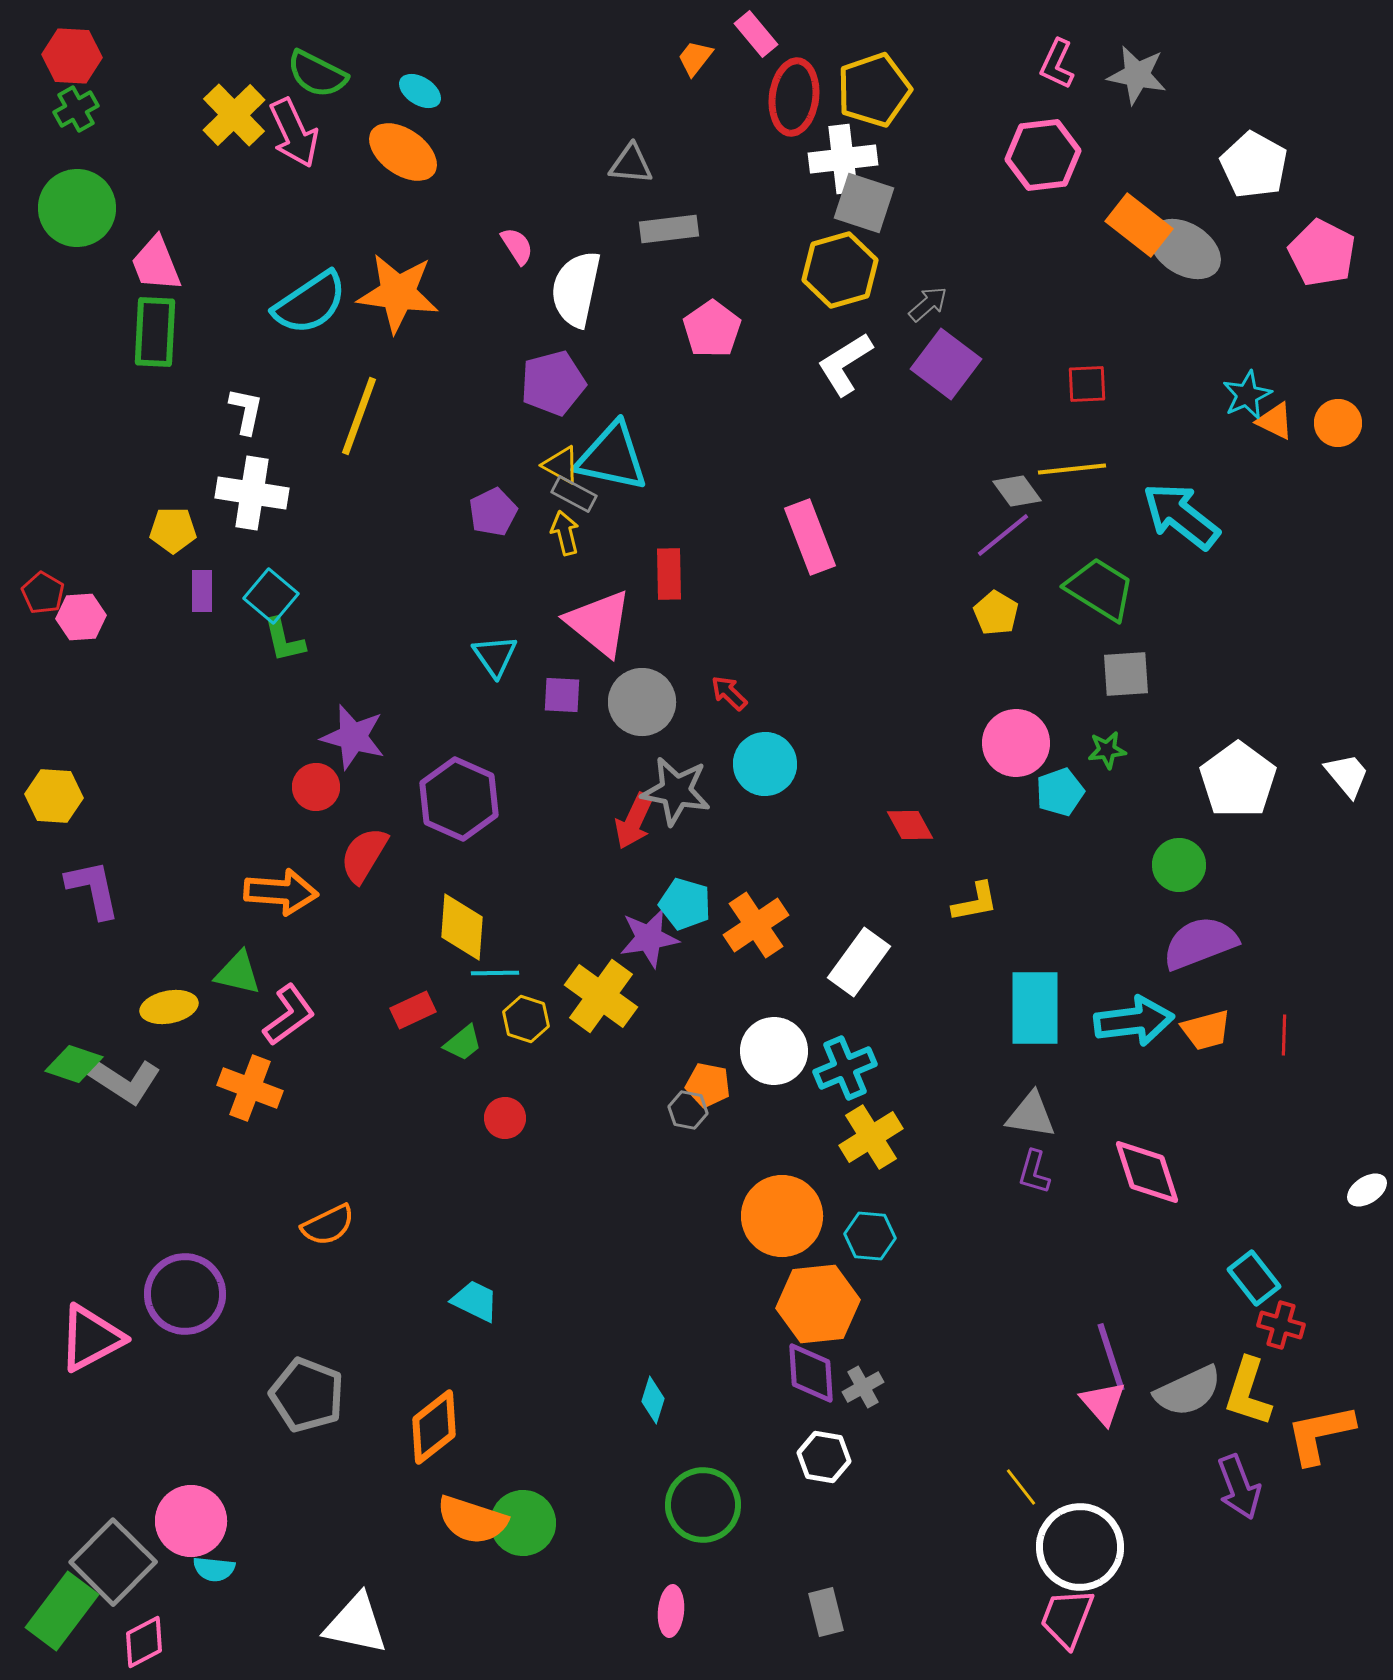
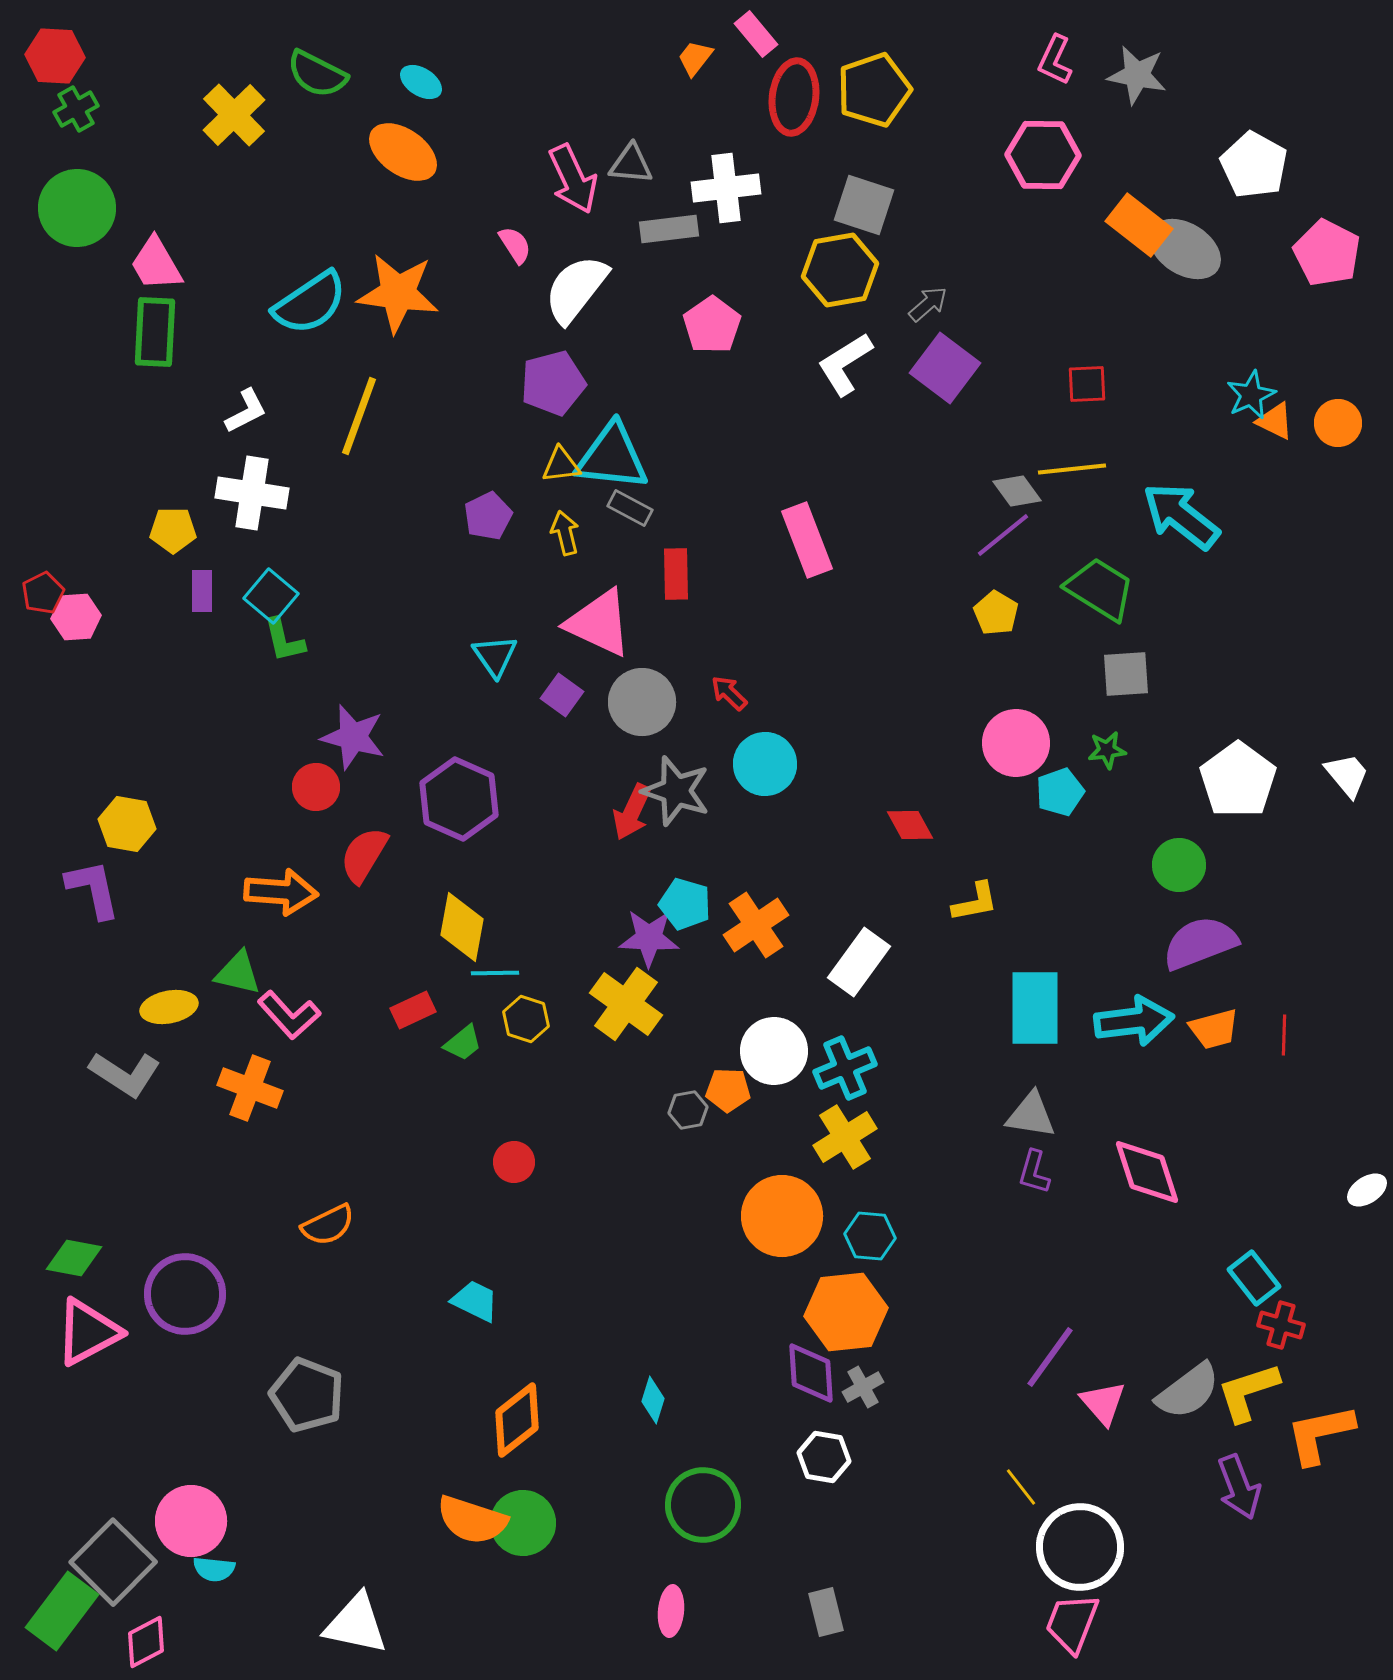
red hexagon at (72, 56): moved 17 px left
pink L-shape at (1057, 64): moved 2 px left, 4 px up
cyan ellipse at (420, 91): moved 1 px right, 9 px up
pink arrow at (294, 133): moved 279 px right, 46 px down
pink hexagon at (1043, 155): rotated 8 degrees clockwise
white cross at (843, 159): moved 117 px left, 29 px down
gray square at (864, 203): moved 2 px down
pink semicircle at (517, 246): moved 2 px left, 1 px up
pink pentagon at (1322, 253): moved 5 px right
pink trapezoid at (156, 264): rotated 8 degrees counterclockwise
yellow hexagon at (840, 270): rotated 6 degrees clockwise
white semicircle at (576, 289): rotated 26 degrees clockwise
pink pentagon at (712, 329): moved 4 px up
purple square at (946, 364): moved 1 px left, 4 px down
cyan star at (1247, 395): moved 4 px right
white L-shape at (246, 411): rotated 51 degrees clockwise
cyan triangle at (612, 457): rotated 6 degrees counterclockwise
yellow triangle at (561, 465): rotated 36 degrees counterclockwise
gray rectangle at (574, 494): moved 56 px right, 14 px down
purple pentagon at (493, 512): moved 5 px left, 4 px down
pink rectangle at (810, 537): moved 3 px left, 3 px down
red rectangle at (669, 574): moved 7 px right
red pentagon at (43, 593): rotated 15 degrees clockwise
pink hexagon at (81, 617): moved 5 px left
pink triangle at (599, 623): rotated 14 degrees counterclockwise
purple square at (562, 695): rotated 33 degrees clockwise
gray star at (676, 791): rotated 8 degrees clockwise
yellow hexagon at (54, 796): moved 73 px right, 28 px down; rotated 6 degrees clockwise
red arrow at (634, 821): moved 2 px left, 9 px up
yellow diamond at (462, 927): rotated 6 degrees clockwise
purple star at (649, 938): rotated 12 degrees clockwise
yellow cross at (601, 996): moved 25 px right, 8 px down
pink L-shape at (289, 1015): rotated 84 degrees clockwise
orange trapezoid at (1206, 1030): moved 8 px right, 1 px up
green diamond at (74, 1064): moved 194 px down; rotated 8 degrees counterclockwise
gray L-shape at (125, 1081): moved 7 px up
orange pentagon at (708, 1085): moved 20 px right, 5 px down; rotated 9 degrees counterclockwise
gray hexagon at (688, 1110): rotated 21 degrees counterclockwise
red circle at (505, 1118): moved 9 px right, 44 px down
yellow cross at (871, 1137): moved 26 px left
orange hexagon at (818, 1304): moved 28 px right, 8 px down
pink triangle at (91, 1338): moved 3 px left, 6 px up
purple line at (1111, 1357): moved 61 px left; rotated 54 degrees clockwise
gray semicircle at (1188, 1391): rotated 12 degrees counterclockwise
yellow L-shape at (1248, 1392): rotated 54 degrees clockwise
orange diamond at (434, 1427): moved 83 px right, 7 px up
pink trapezoid at (1067, 1618): moved 5 px right, 5 px down
pink diamond at (144, 1642): moved 2 px right
